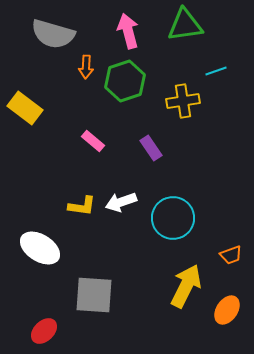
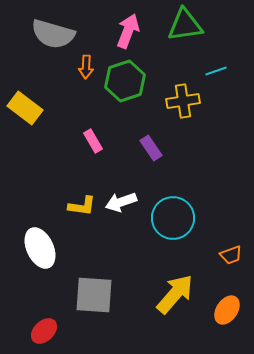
pink arrow: rotated 36 degrees clockwise
pink rectangle: rotated 20 degrees clockwise
white ellipse: rotated 33 degrees clockwise
yellow arrow: moved 11 px left, 8 px down; rotated 15 degrees clockwise
